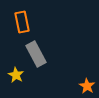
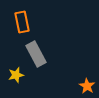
yellow star: rotated 28 degrees clockwise
